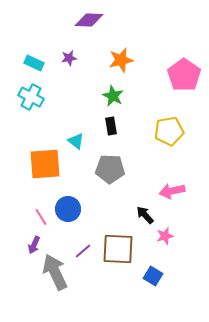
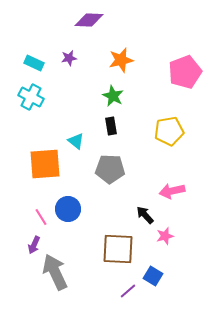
pink pentagon: moved 1 px right, 3 px up; rotated 16 degrees clockwise
purple line: moved 45 px right, 40 px down
